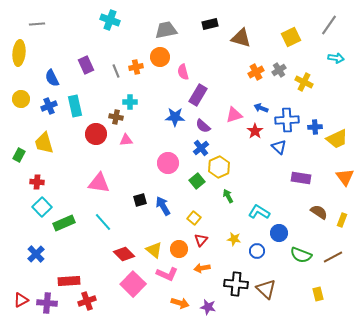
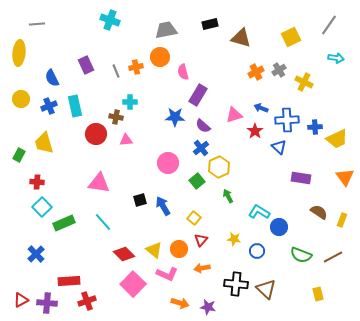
blue circle at (279, 233): moved 6 px up
